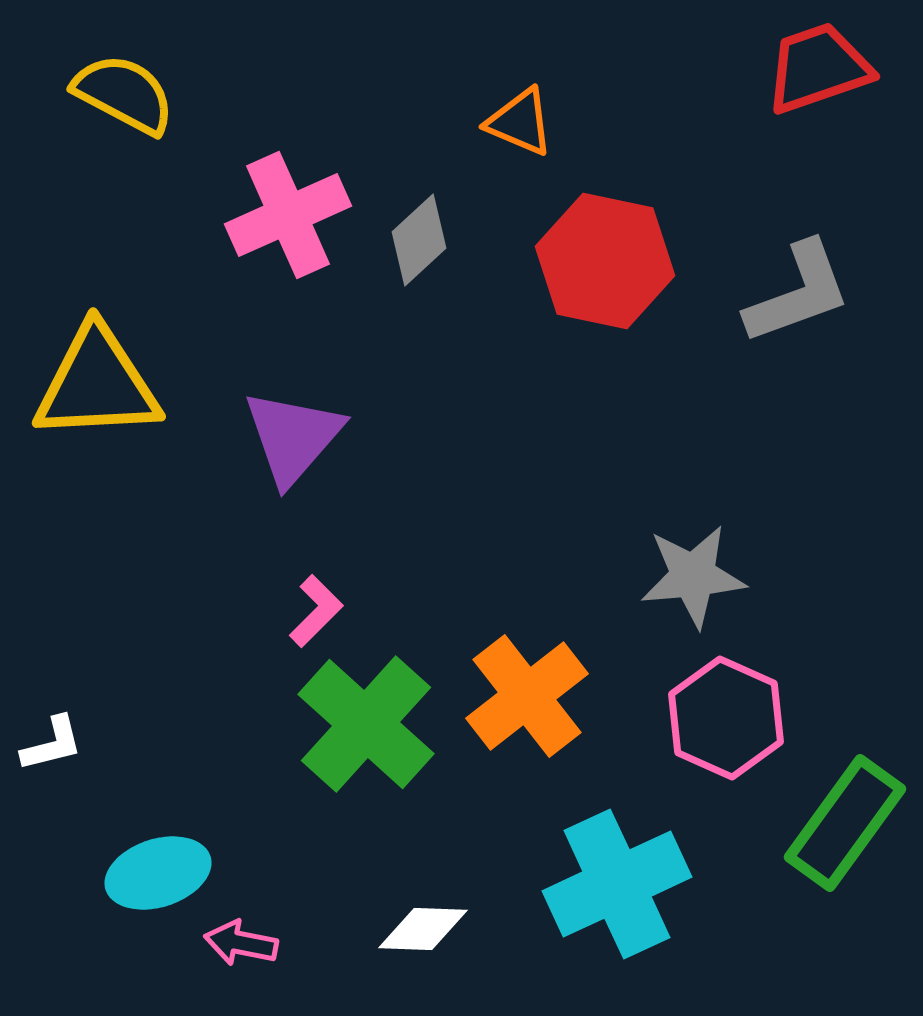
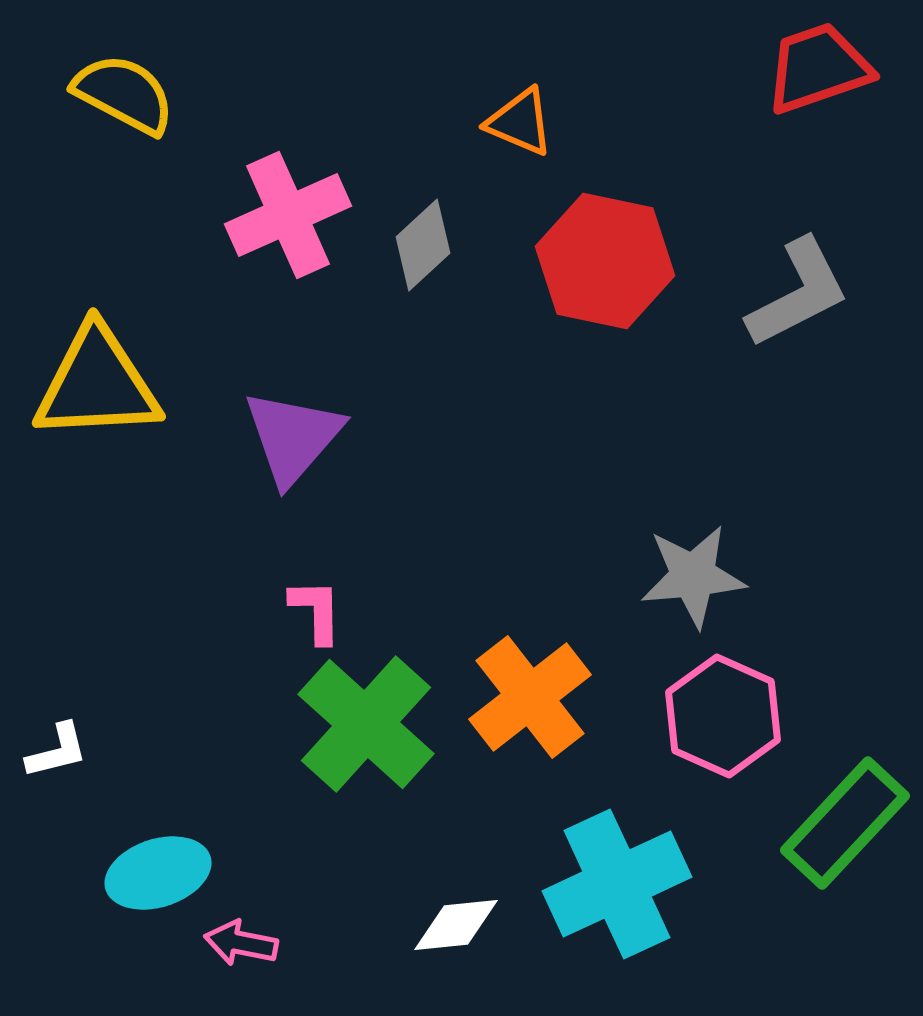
gray diamond: moved 4 px right, 5 px down
gray L-shape: rotated 7 degrees counterclockwise
pink L-shape: rotated 46 degrees counterclockwise
orange cross: moved 3 px right, 1 px down
pink hexagon: moved 3 px left, 2 px up
white L-shape: moved 5 px right, 7 px down
green rectangle: rotated 7 degrees clockwise
white diamond: moved 33 px right, 4 px up; rotated 8 degrees counterclockwise
